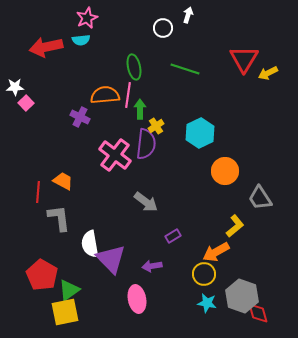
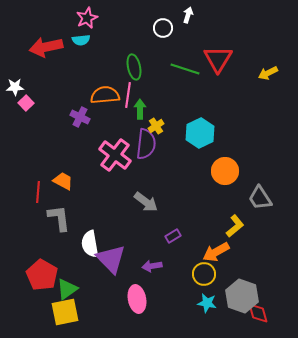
red triangle: moved 26 px left
green triangle: moved 2 px left, 1 px up
